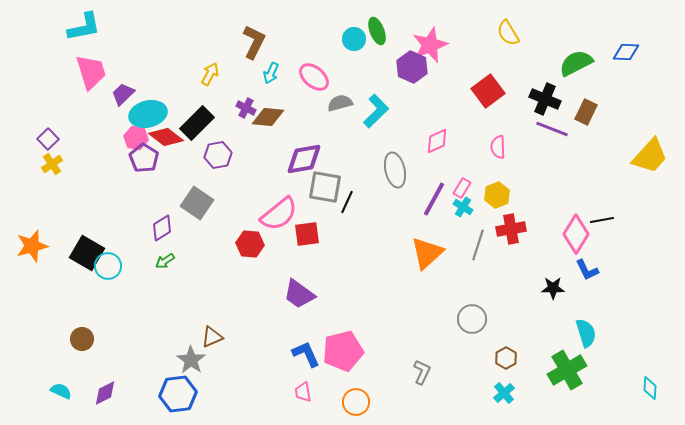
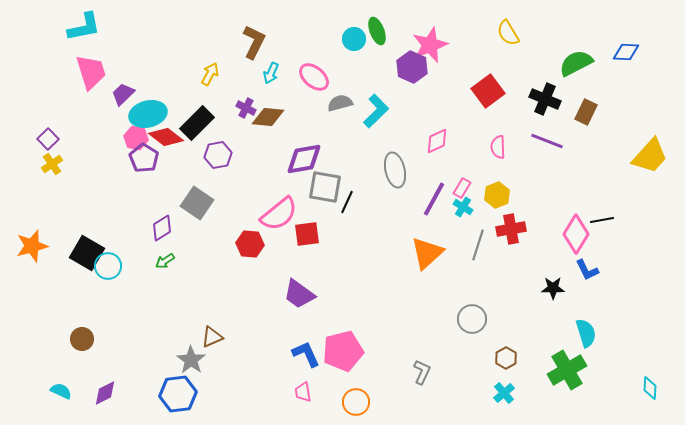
purple line at (552, 129): moved 5 px left, 12 px down
